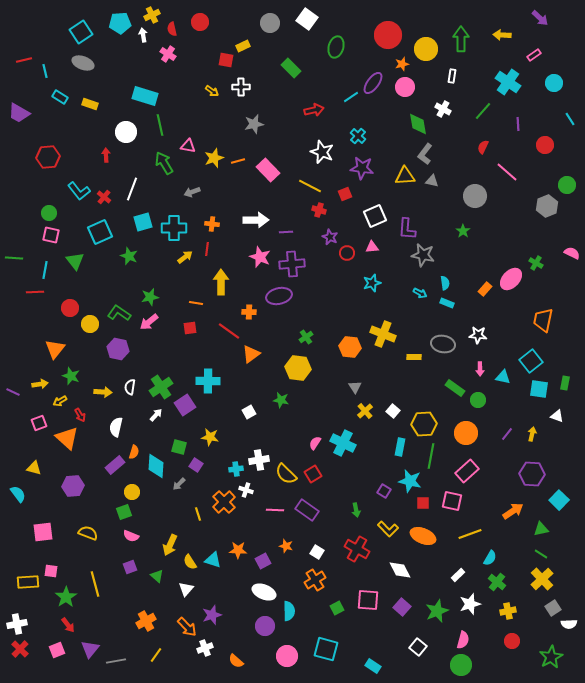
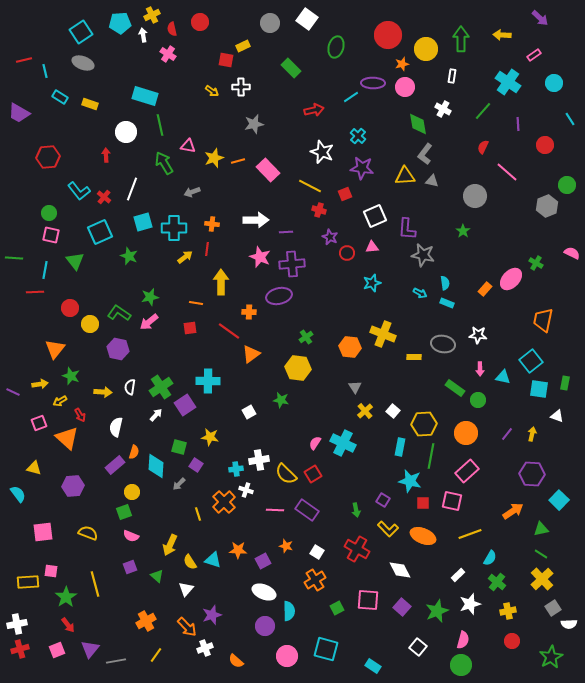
purple ellipse at (373, 83): rotated 55 degrees clockwise
purple square at (384, 491): moved 1 px left, 9 px down
red cross at (20, 649): rotated 30 degrees clockwise
